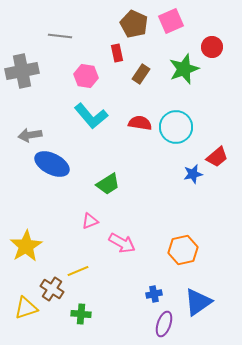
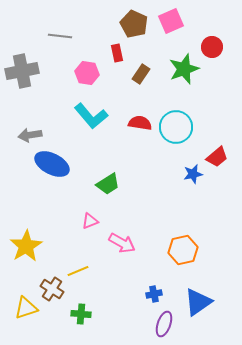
pink hexagon: moved 1 px right, 3 px up
